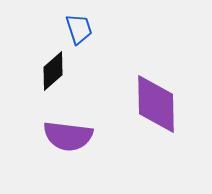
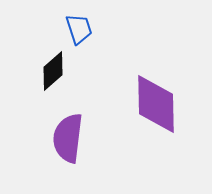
purple semicircle: moved 2 px down; rotated 90 degrees clockwise
